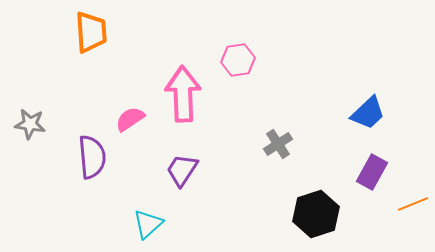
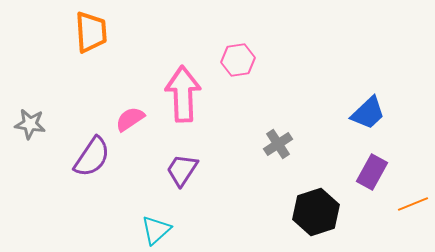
purple semicircle: rotated 39 degrees clockwise
black hexagon: moved 2 px up
cyan triangle: moved 8 px right, 6 px down
